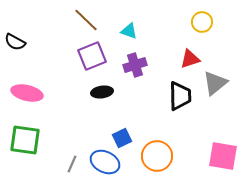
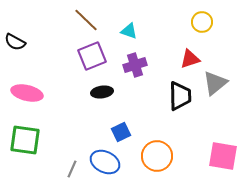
blue square: moved 1 px left, 6 px up
gray line: moved 5 px down
